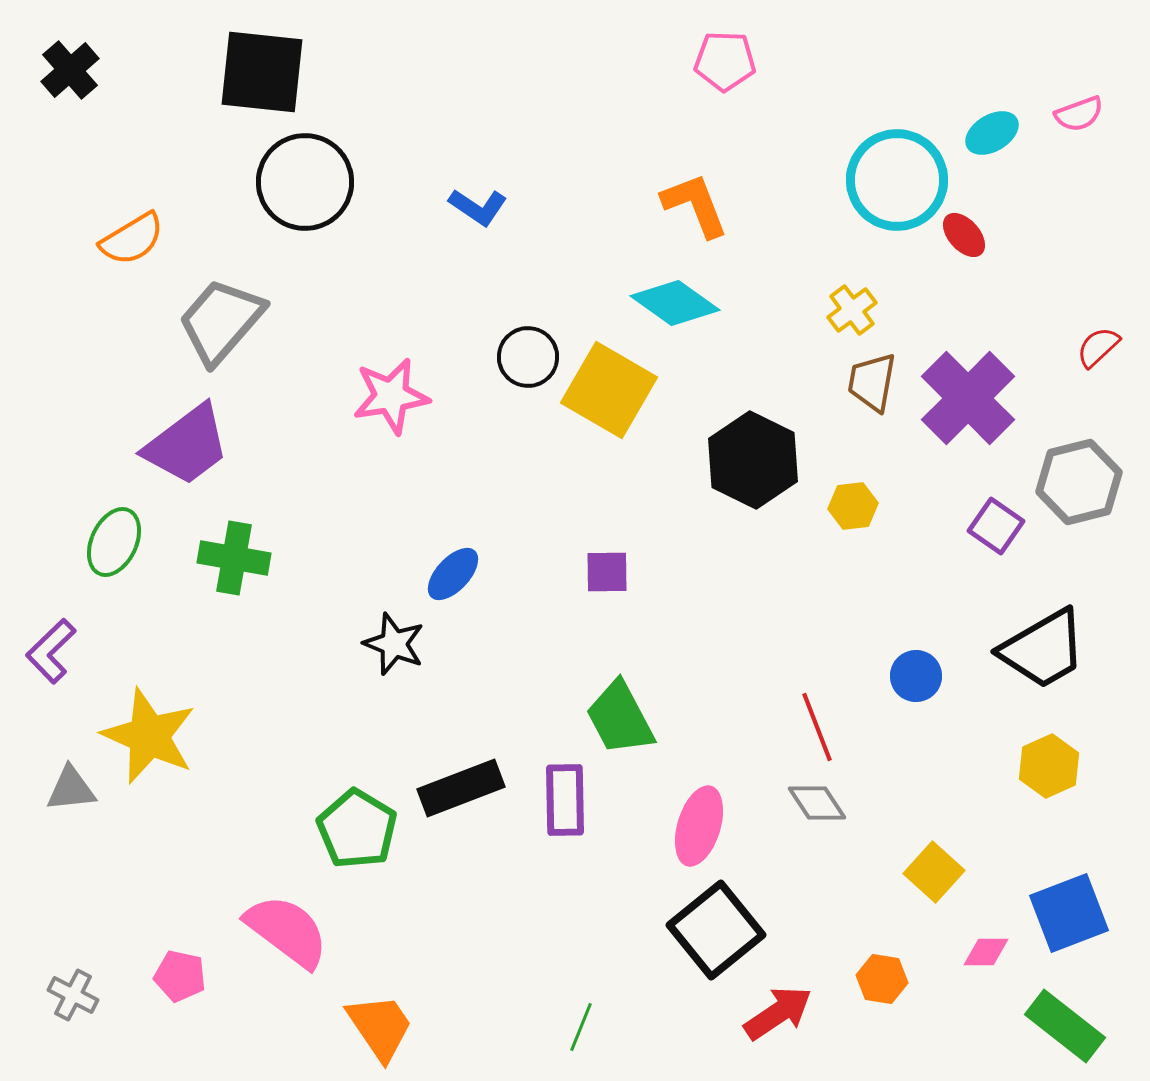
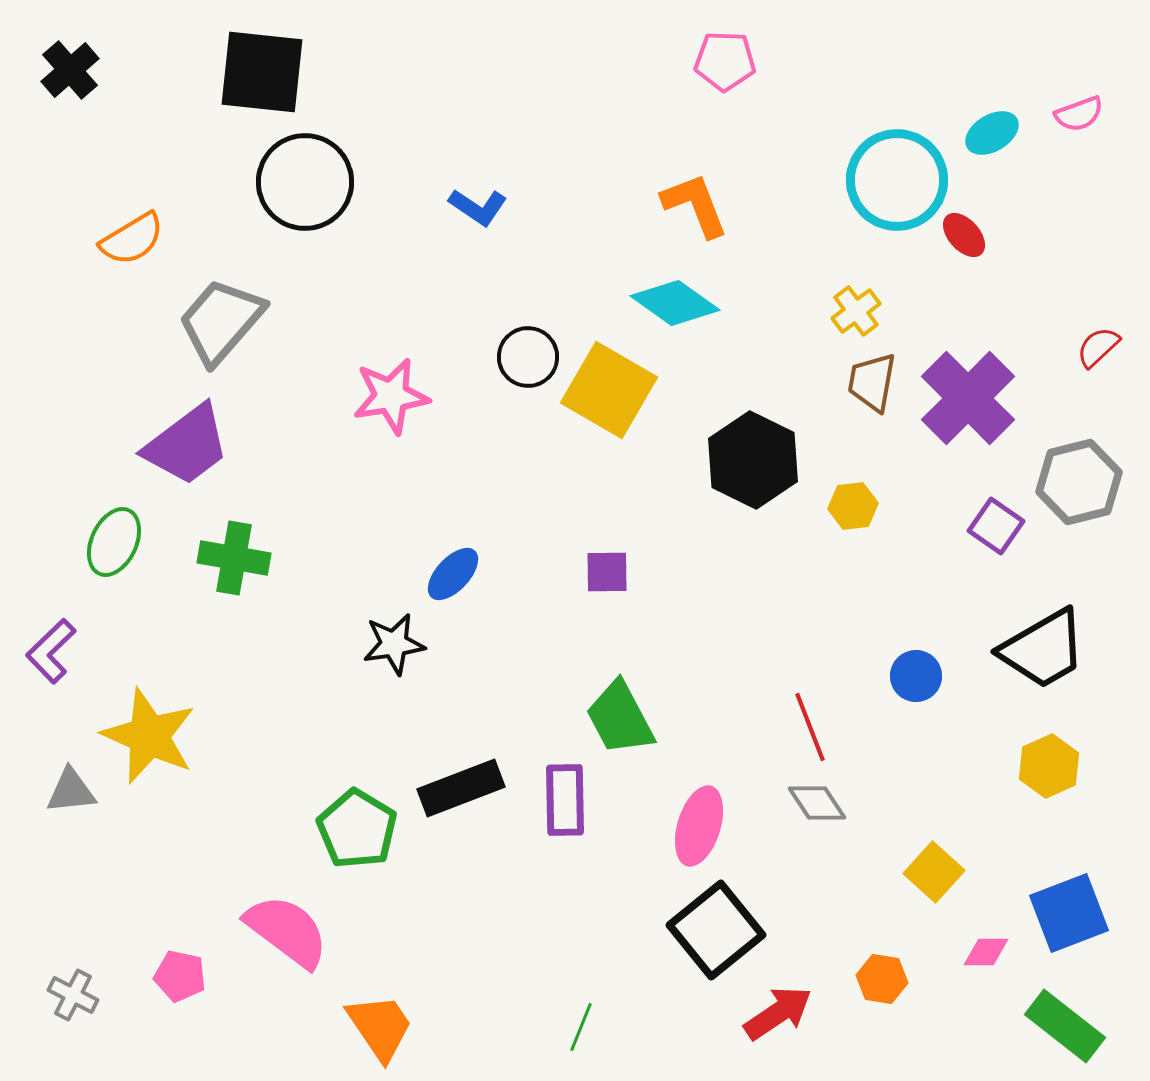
yellow cross at (852, 310): moved 4 px right, 1 px down
black star at (394, 644): rotated 30 degrees counterclockwise
red line at (817, 727): moved 7 px left
gray triangle at (71, 789): moved 2 px down
